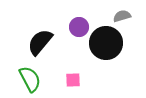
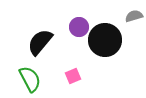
gray semicircle: moved 12 px right
black circle: moved 1 px left, 3 px up
pink square: moved 4 px up; rotated 21 degrees counterclockwise
